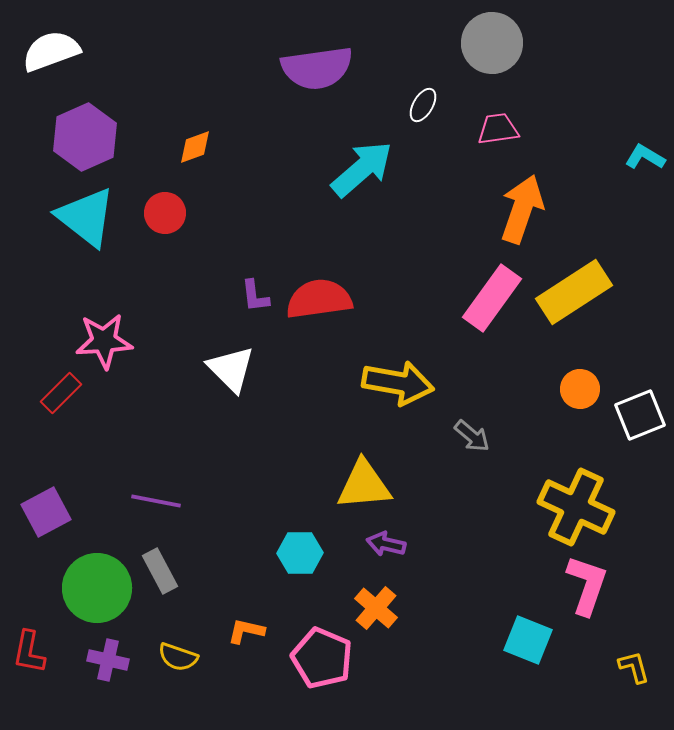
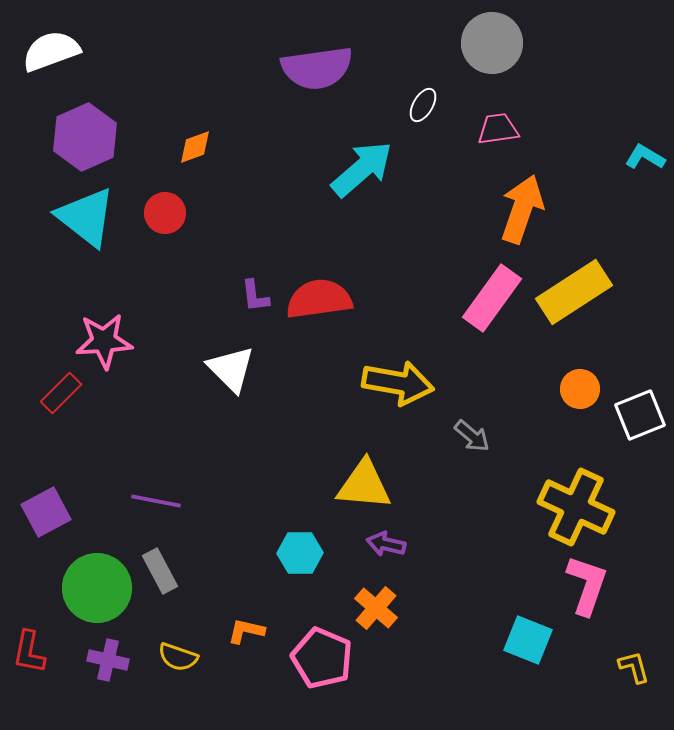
yellow triangle: rotated 10 degrees clockwise
